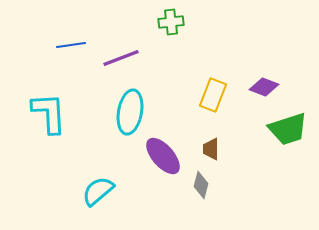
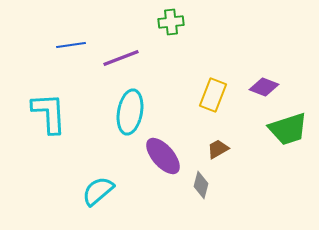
brown trapezoid: moved 7 px right; rotated 60 degrees clockwise
